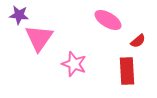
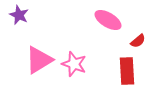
purple star: rotated 18 degrees clockwise
pink triangle: moved 22 px down; rotated 24 degrees clockwise
